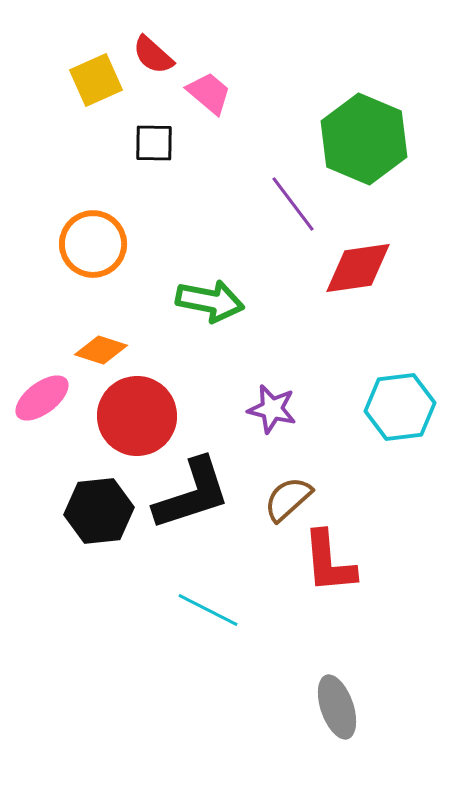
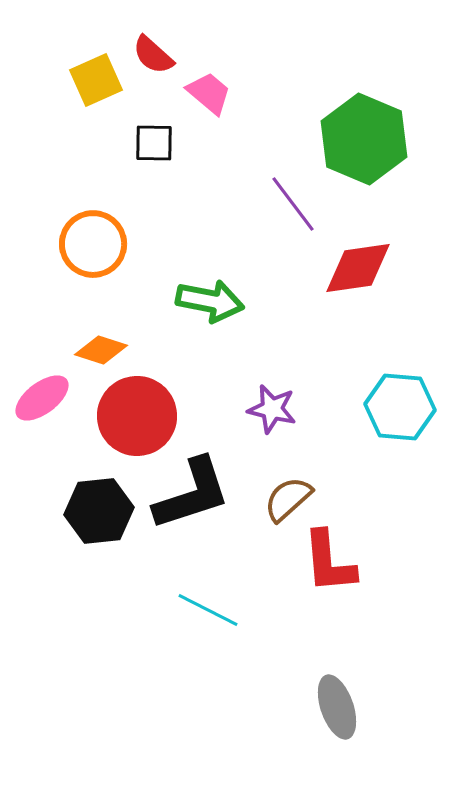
cyan hexagon: rotated 12 degrees clockwise
